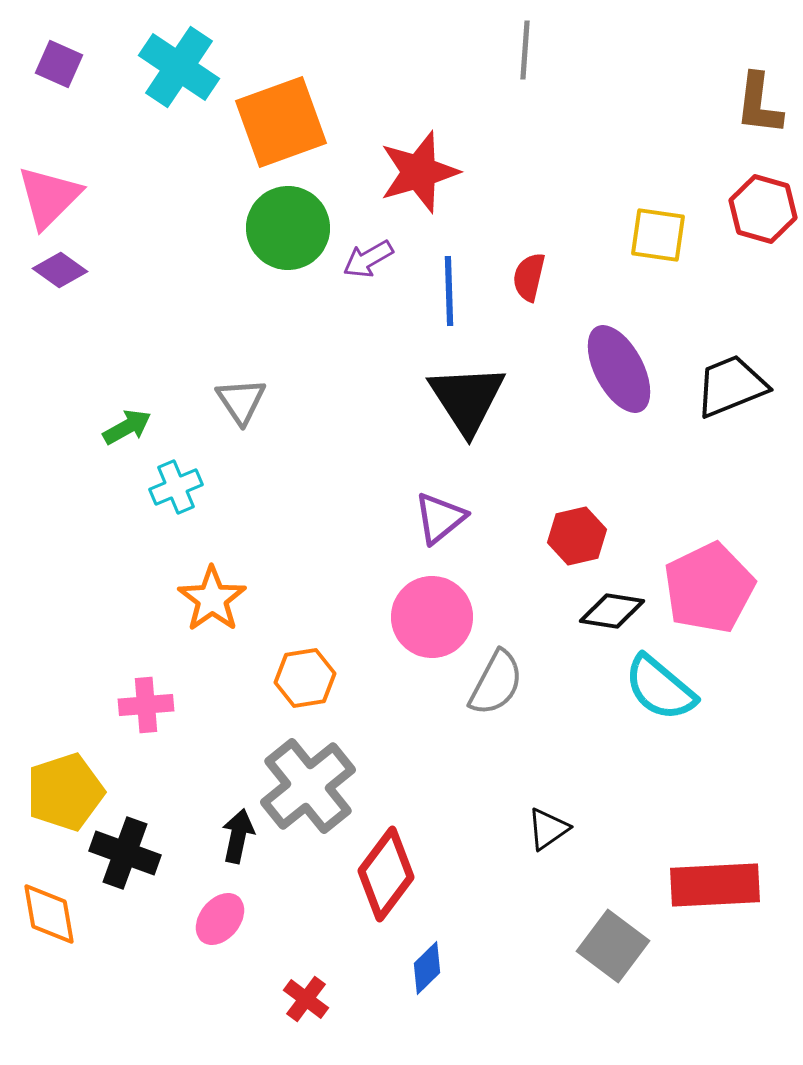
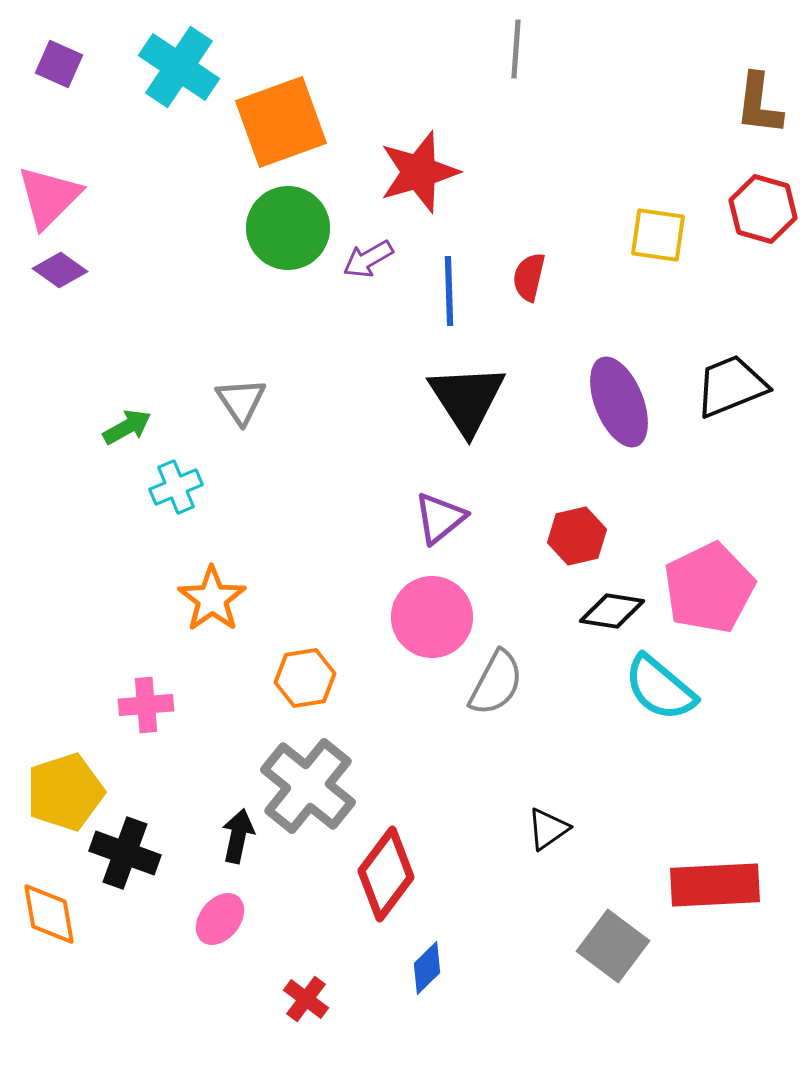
gray line at (525, 50): moved 9 px left, 1 px up
purple ellipse at (619, 369): moved 33 px down; rotated 6 degrees clockwise
gray cross at (308, 786): rotated 12 degrees counterclockwise
